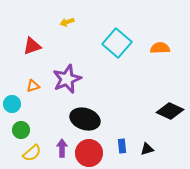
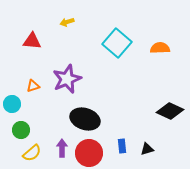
red triangle: moved 5 px up; rotated 24 degrees clockwise
